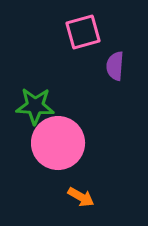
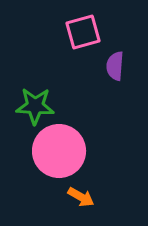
pink circle: moved 1 px right, 8 px down
